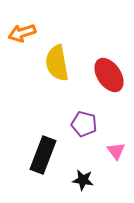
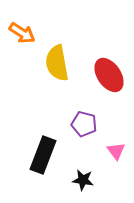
orange arrow: rotated 128 degrees counterclockwise
